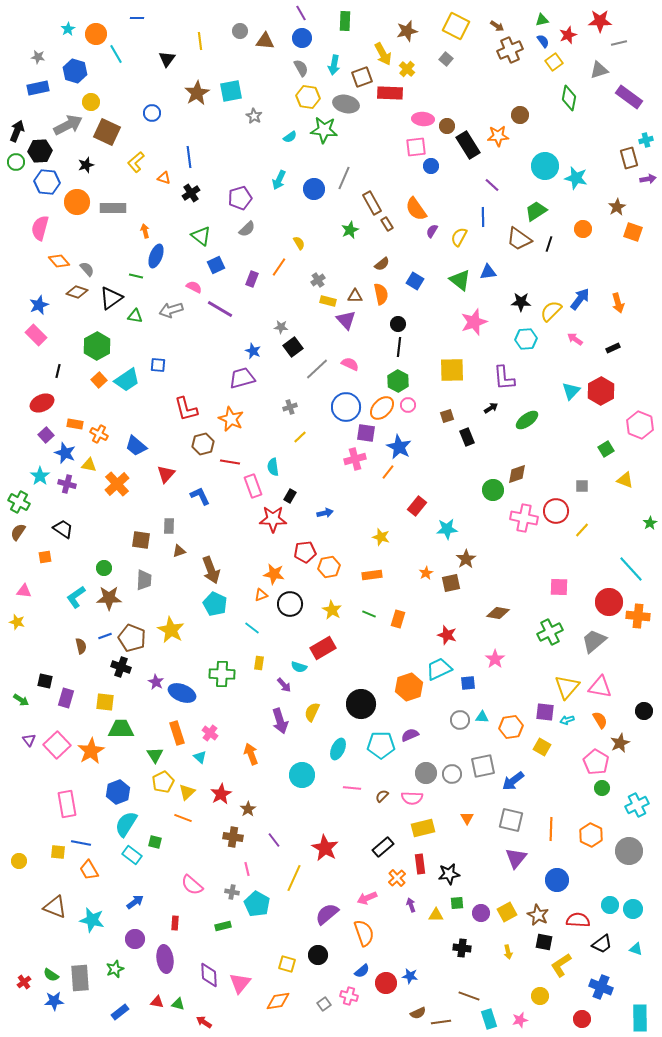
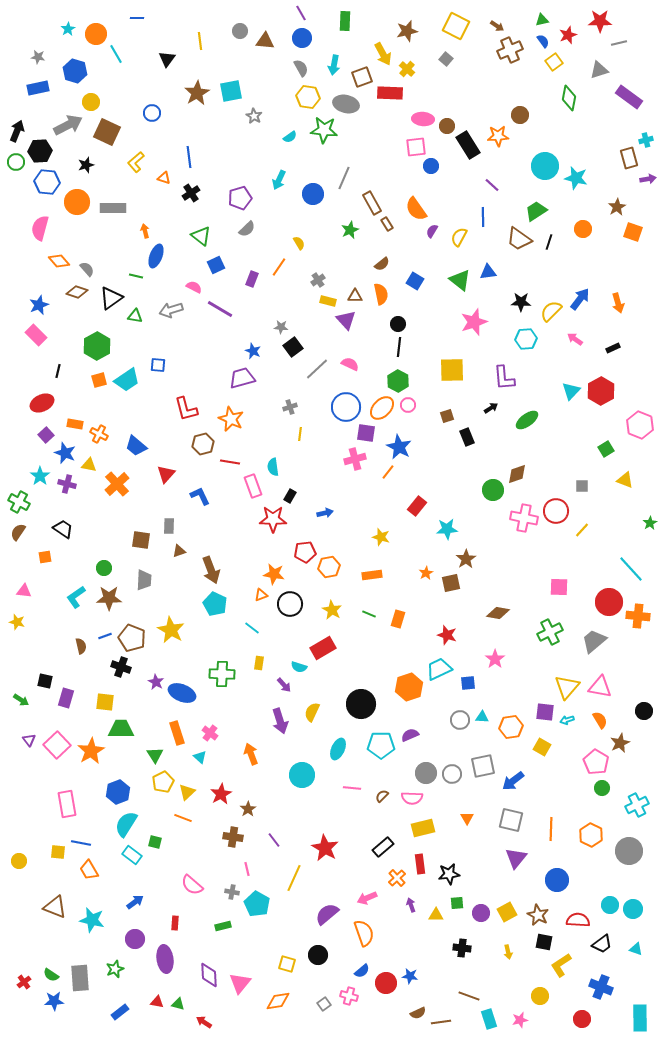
blue circle at (314, 189): moved 1 px left, 5 px down
black line at (549, 244): moved 2 px up
orange square at (99, 380): rotated 28 degrees clockwise
yellow line at (300, 437): moved 3 px up; rotated 40 degrees counterclockwise
